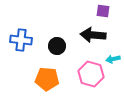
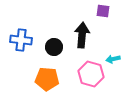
black arrow: moved 11 px left; rotated 90 degrees clockwise
black circle: moved 3 px left, 1 px down
